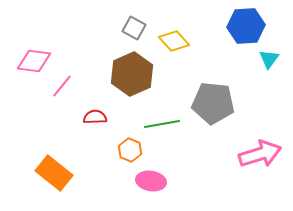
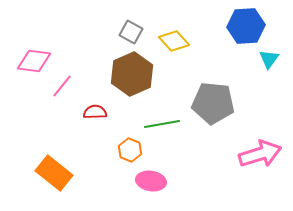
gray square: moved 3 px left, 4 px down
red semicircle: moved 5 px up
